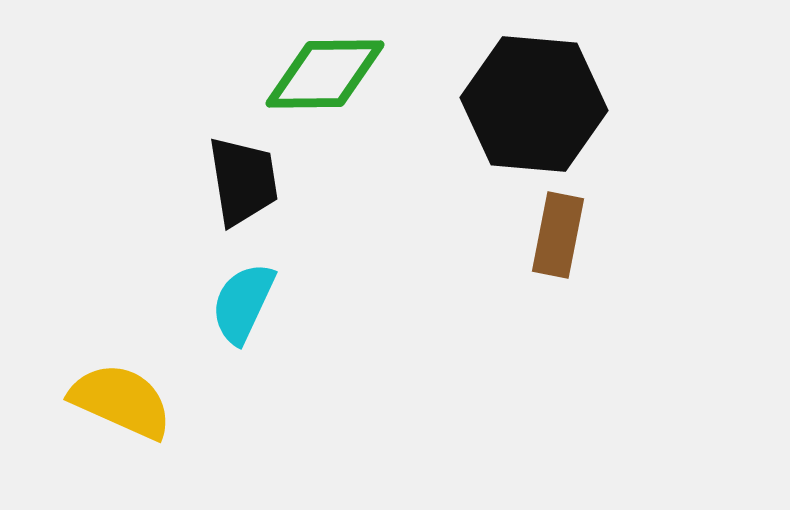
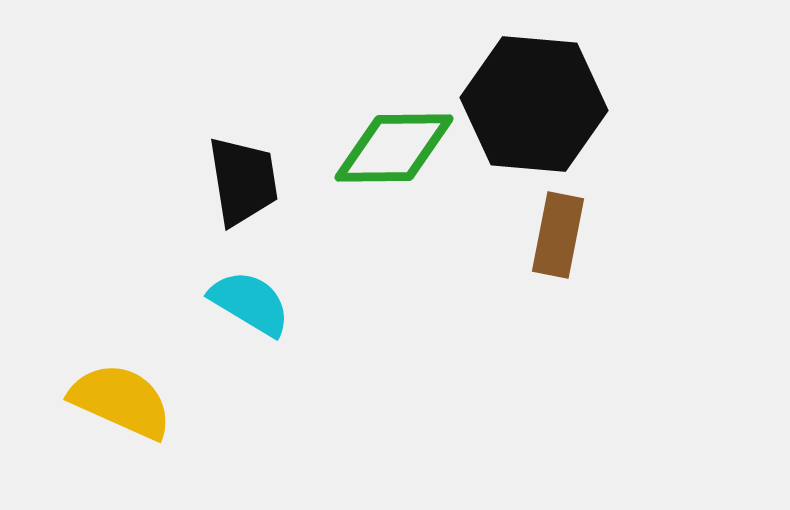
green diamond: moved 69 px right, 74 px down
cyan semicircle: moved 7 px right; rotated 96 degrees clockwise
